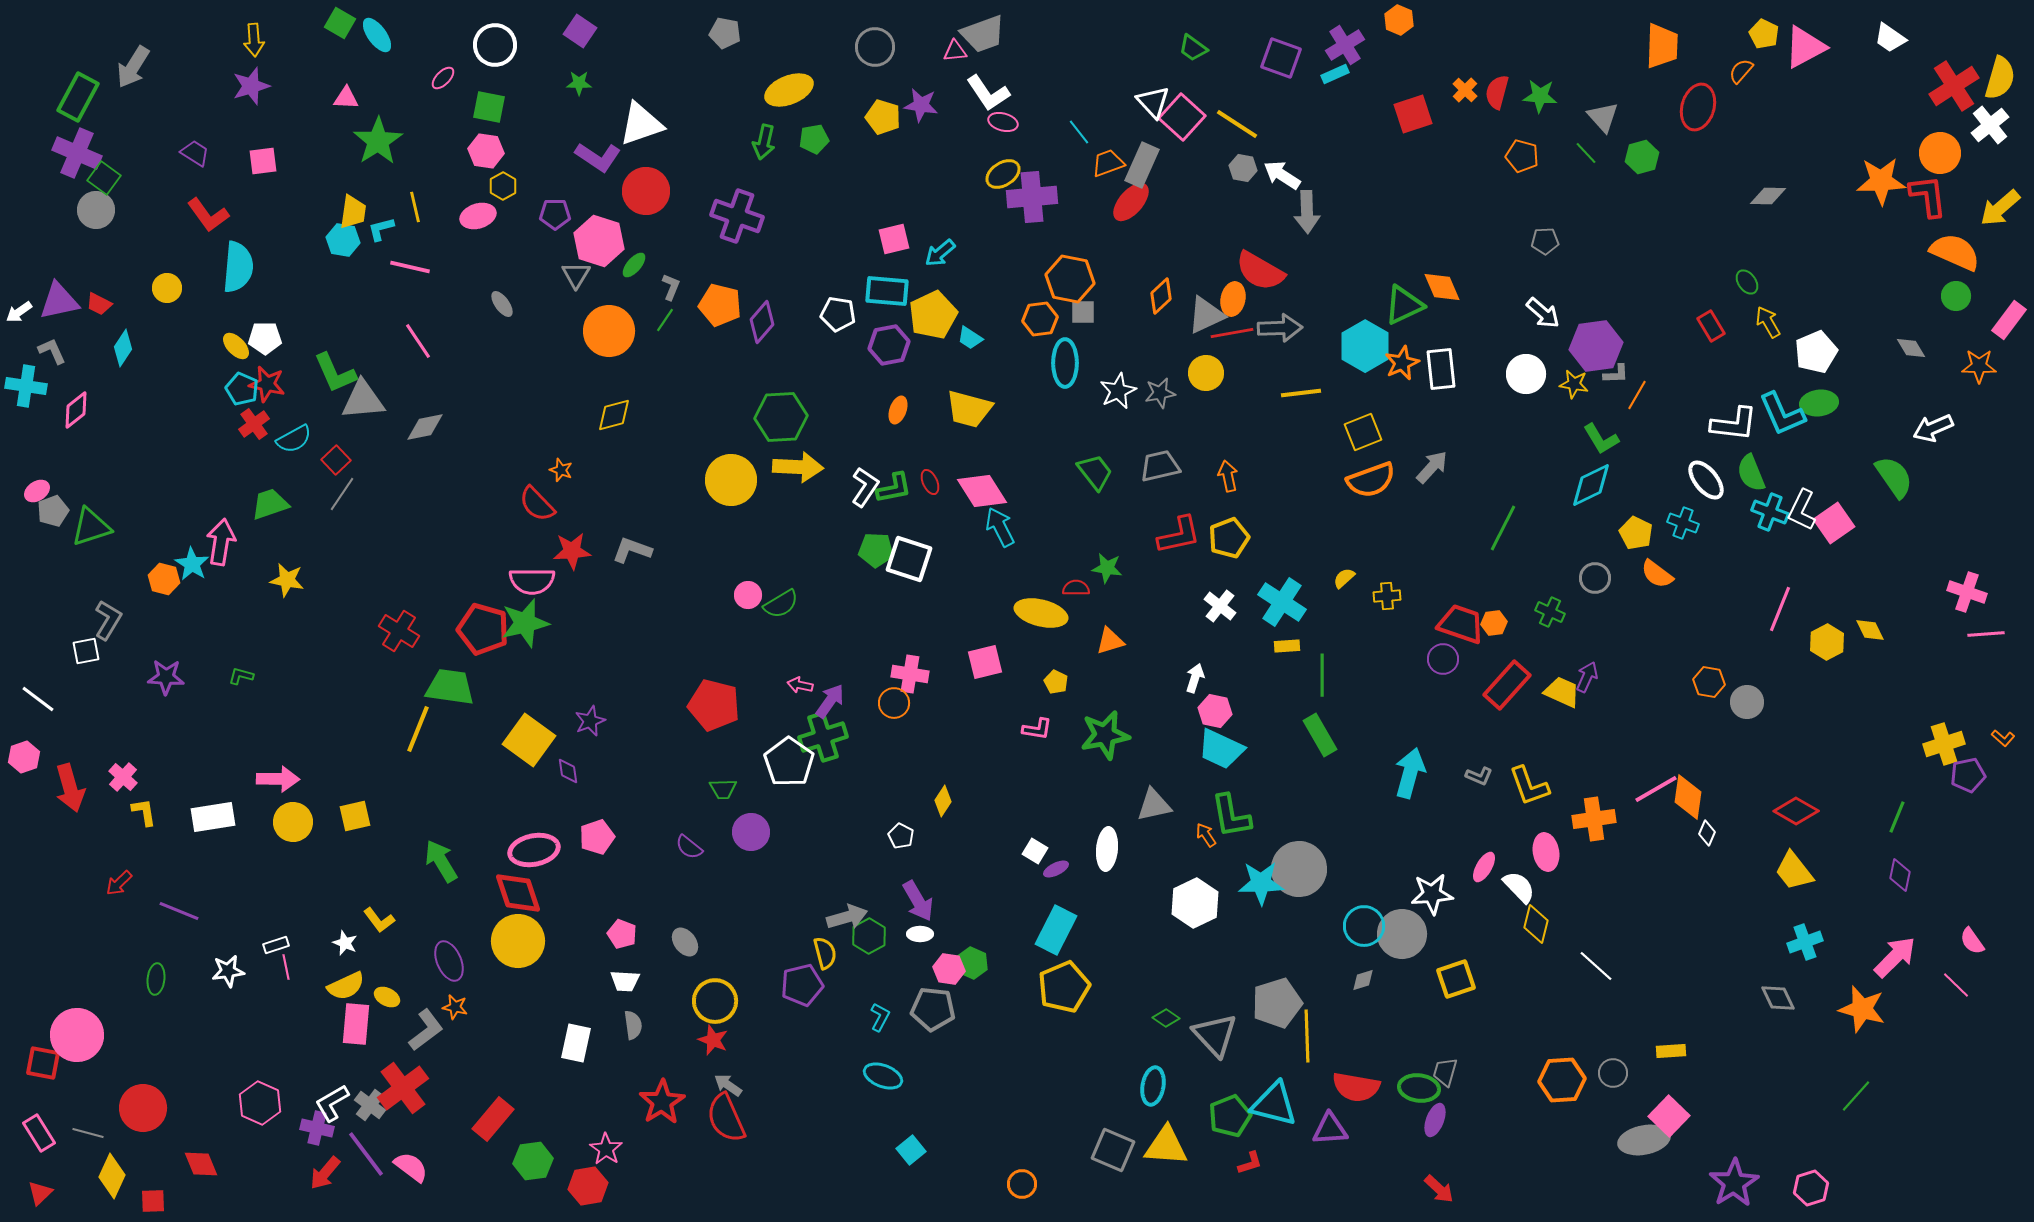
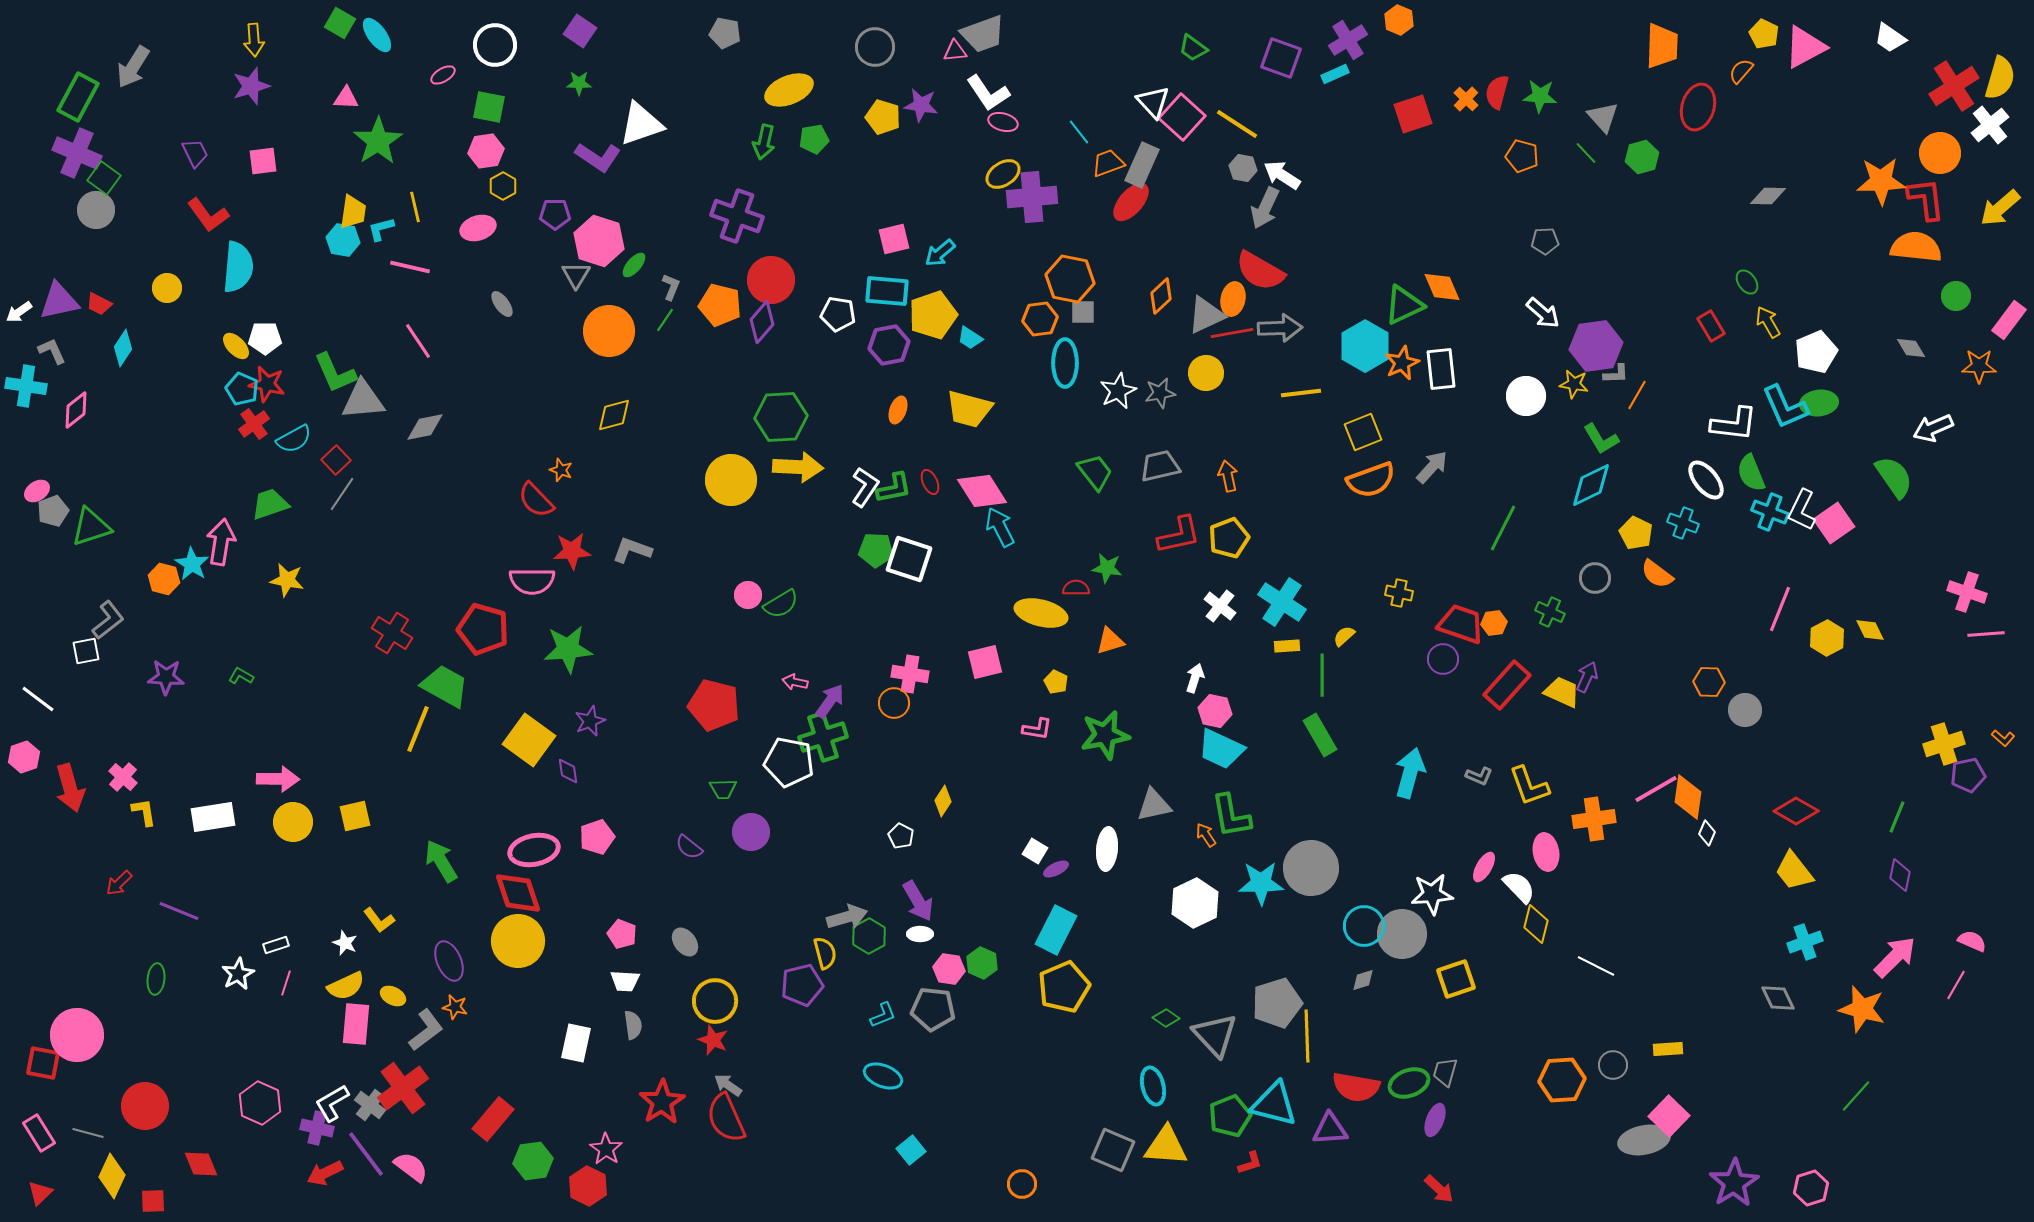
purple cross at (1345, 45): moved 3 px right, 5 px up
pink ellipse at (443, 78): moved 3 px up; rotated 15 degrees clockwise
orange cross at (1465, 90): moved 1 px right, 9 px down
pink hexagon at (486, 151): rotated 16 degrees counterclockwise
purple trapezoid at (195, 153): rotated 32 degrees clockwise
red circle at (646, 191): moved 125 px right, 89 px down
red L-shape at (1928, 196): moved 2 px left, 3 px down
gray arrow at (1307, 212): moved 42 px left, 4 px up; rotated 27 degrees clockwise
pink ellipse at (478, 216): moved 12 px down
orange semicircle at (1955, 252): moved 39 px left, 5 px up; rotated 18 degrees counterclockwise
yellow pentagon at (933, 315): rotated 6 degrees clockwise
white circle at (1526, 374): moved 22 px down
cyan L-shape at (1782, 414): moved 3 px right, 7 px up
red semicircle at (537, 504): moved 1 px left, 4 px up
yellow semicircle at (1344, 578): moved 58 px down
yellow cross at (1387, 596): moved 12 px right, 3 px up; rotated 16 degrees clockwise
gray L-shape at (108, 620): rotated 21 degrees clockwise
green star at (525, 623): moved 43 px right, 26 px down; rotated 9 degrees clockwise
red cross at (399, 631): moved 7 px left, 2 px down
yellow hexagon at (1827, 642): moved 4 px up
green L-shape at (241, 676): rotated 15 degrees clockwise
orange hexagon at (1709, 682): rotated 8 degrees counterclockwise
pink arrow at (800, 685): moved 5 px left, 3 px up
green trapezoid at (450, 687): moved 5 px left, 1 px up; rotated 21 degrees clockwise
gray circle at (1747, 702): moved 2 px left, 8 px down
white pentagon at (789, 762): rotated 24 degrees counterclockwise
gray circle at (1299, 869): moved 12 px right, 1 px up
pink semicircle at (1972, 941): rotated 148 degrees clockwise
green hexagon at (972, 963): moved 10 px right
white line at (1596, 966): rotated 15 degrees counterclockwise
pink line at (286, 967): moved 16 px down; rotated 30 degrees clockwise
white star at (228, 971): moved 10 px right, 3 px down; rotated 20 degrees counterclockwise
pink line at (1956, 985): rotated 76 degrees clockwise
yellow ellipse at (387, 997): moved 6 px right, 1 px up
cyan L-shape at (880, 1017): moved 3 px right, 2 px up; rotated 40 degrees clockwise
yellow rectangle at (1671, 1051): moved 3 px left, 2 px up
gray circle at (1613, 1073): moved 8 px up
cyan ellipse at (1153, 1086): rotated 24 degrees counterclockwise
green ellipse at (1419, 1088): moved 10 px left, 5 px up; rotated 27 degrees counterclockwise
red circle at (143, 1108): moved 2 px right, 2 px up
red arrow at (325, 1173): rotated 24 degrees clockwise
red hexagon at (588, 1186): rotated 24 degrees counterclockwise
